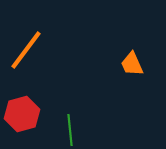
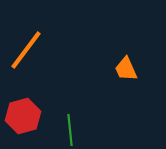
orange trapezoid: moved 6 px left, 5 px down
red hexagon: moved 1 px right, 2 px down
